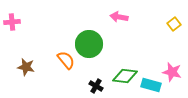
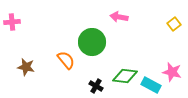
green circle: moved 3 px right, 2 px up
cyan rectangle: rotated 12 degrees clockwise
